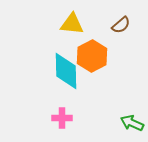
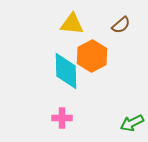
green arrow: rotated 50 degrees counterclockwise
